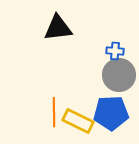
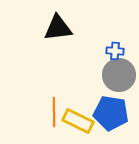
blue pentagon: rotated 12 degrees clockwise
